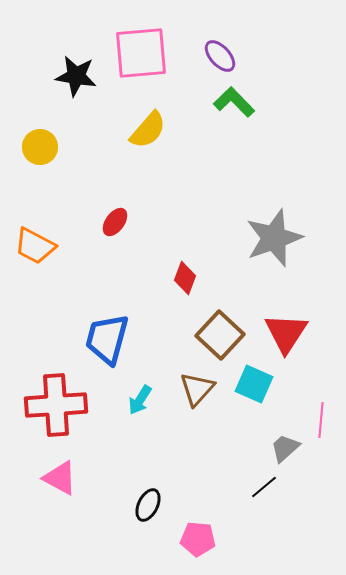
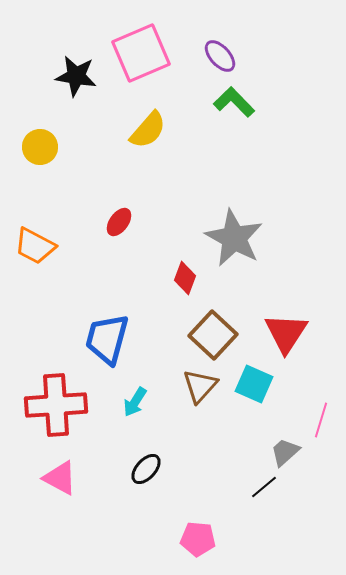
pink square: rotated 18 degrees counterclockwise
red ellipse: moved 4 px right
gray star: moved 40 px left; rotated 24 degrees counterclockwise
brown square: moved 7 px left
brown triangle: moved 3 px right, 3 px up
cyan arrow: moved 5 px left, 2 px down
pink line: rotated 12 degrees clockwise
gray trapezoid: moved 4 px down
black ellipse: moved 2 px left, 36 px up; rotated 16 degrees clockwise
